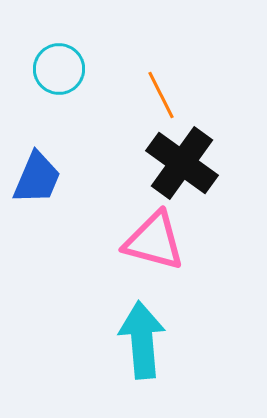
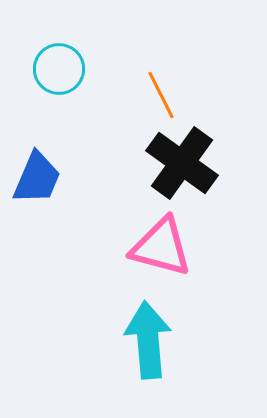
pink triangle: moved 7 px right, 6 px down
cyan arrow: moved 6 px right
